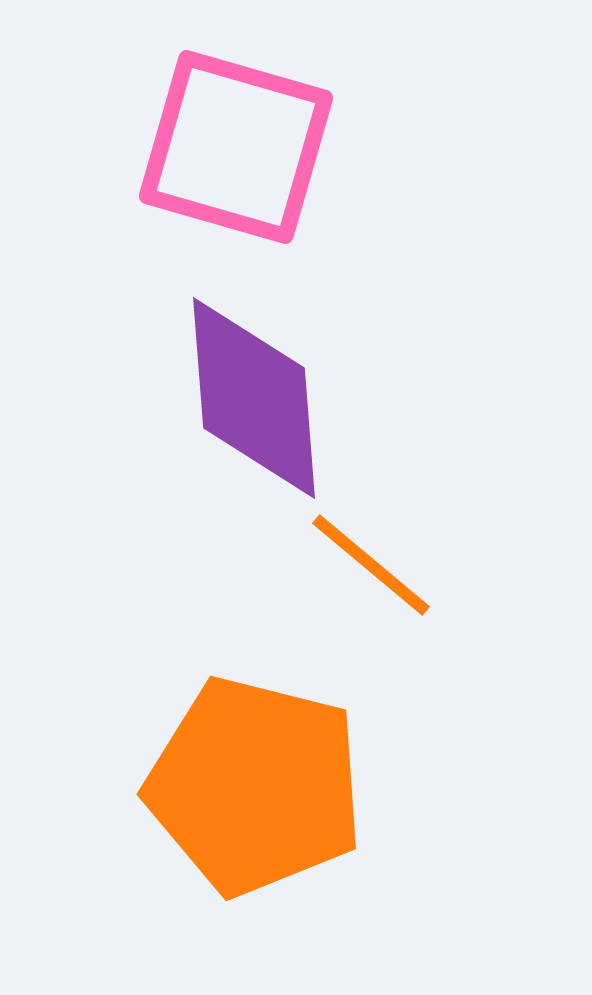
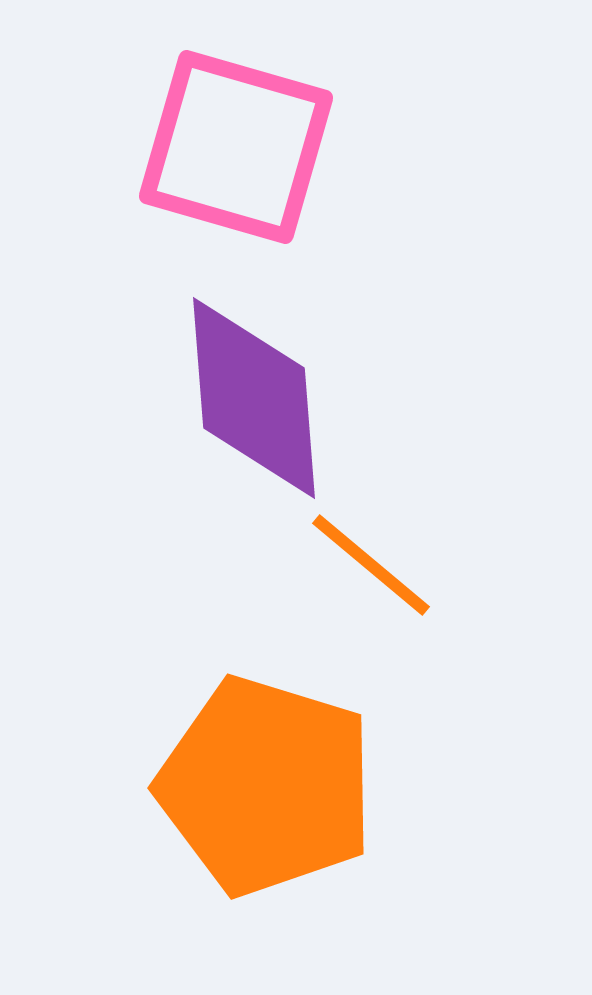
orange pentagon: moved 11 px right; rotated 3 degrees clockwise
